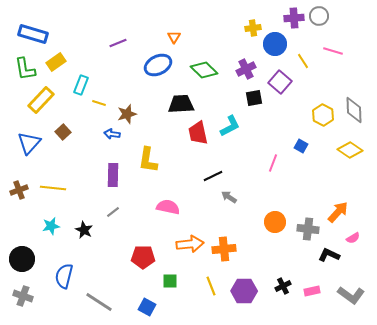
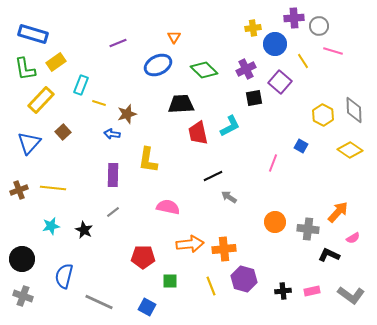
gray circle at (319, 16): moved 10 px down
black cross at (283, 286): moved 5 px down; rotated 21 degrees clockwise
purple hexagon at (244, 291): moved 12 px up; rotated 15 degrees clockwise
gray line at (99, 302): rotated 8 degrees counterclockwise
